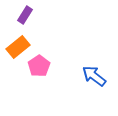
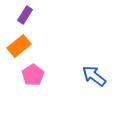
orange rectangle: moved 1 px right, 1 px up
pink pentagon: moved 6 px left, 9 px down
